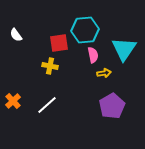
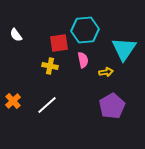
pink semicircle: moved 10 px left, 5 px down
yellow arrow: moved 2 px right, 1 px up
